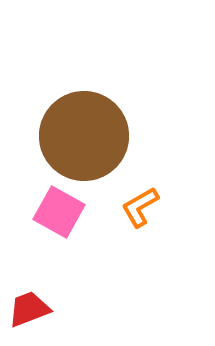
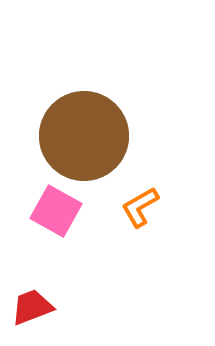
pink square: moved 3 px left, 1 px up
red trapezoid: moved 3 px right, 2 px up
